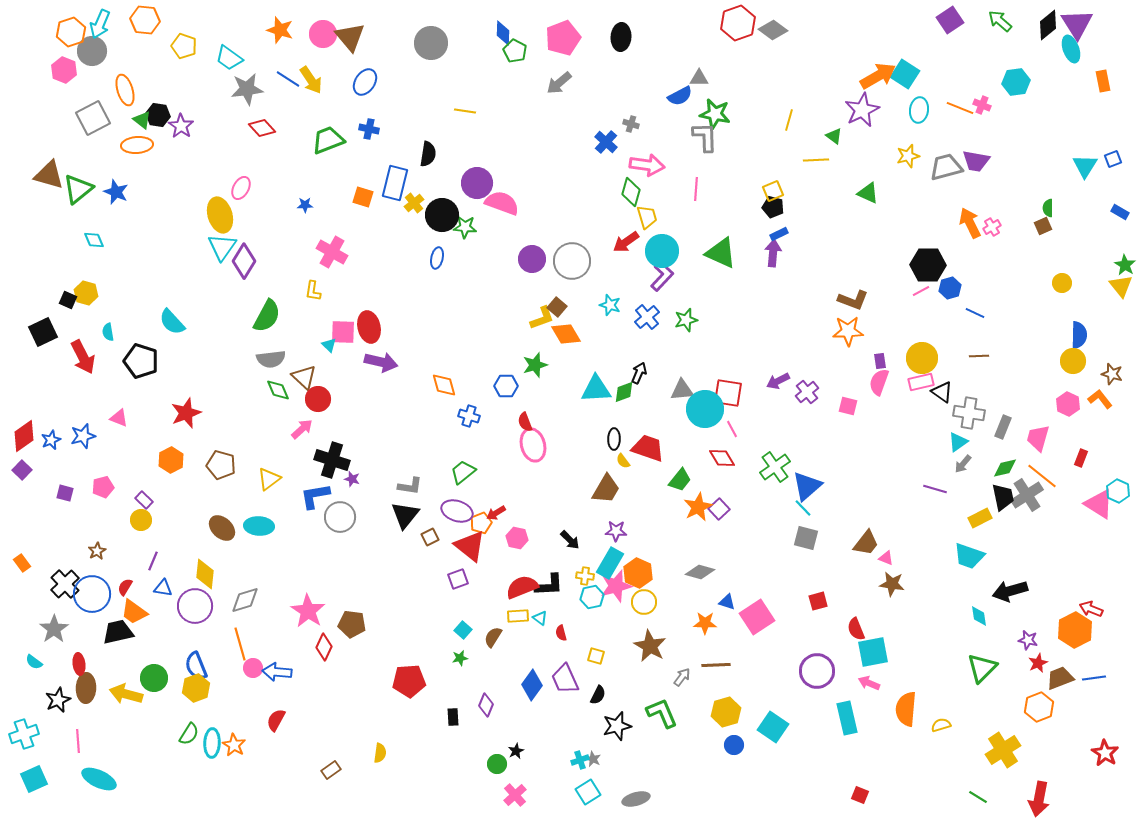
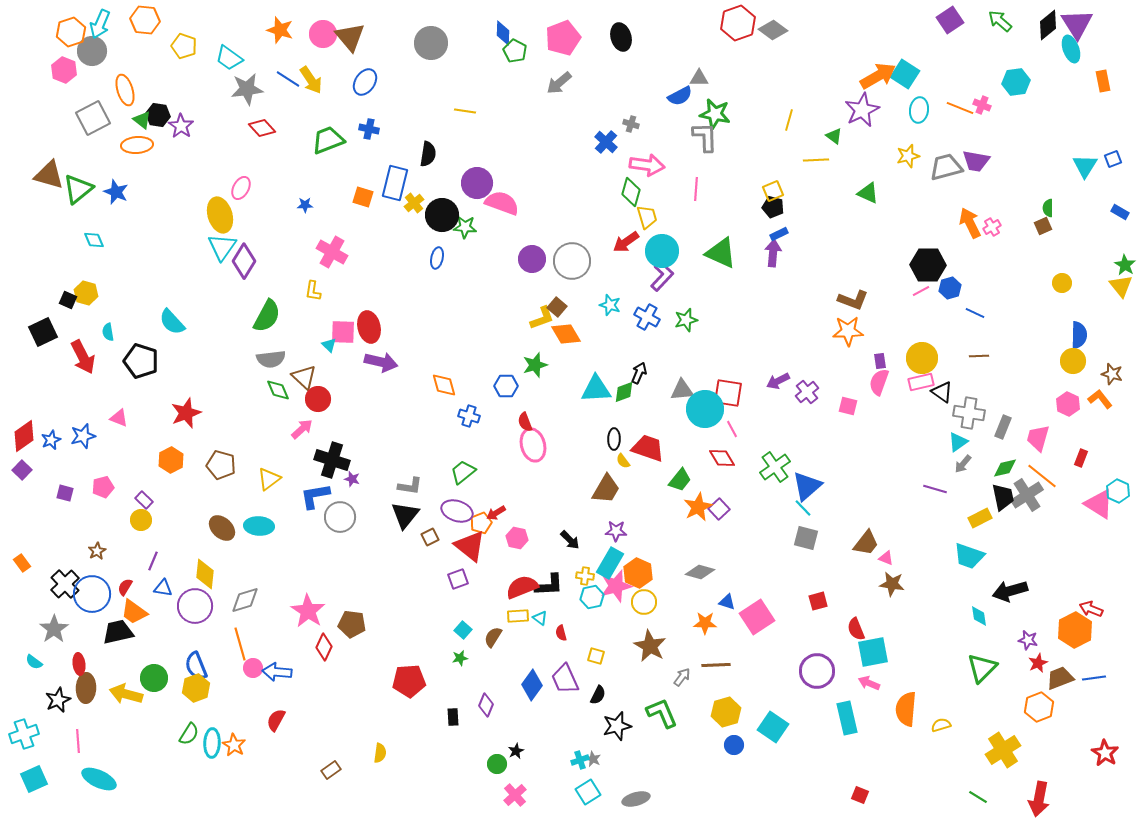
black ellipse at (621, 37): rotated 20 degrees counterclockwise
blue cross at (647, 317): rotated 20 degrees counterclockwise
